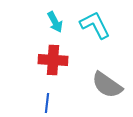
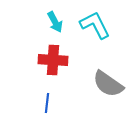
gray semicircle: moved 1 px right, 1 px up
